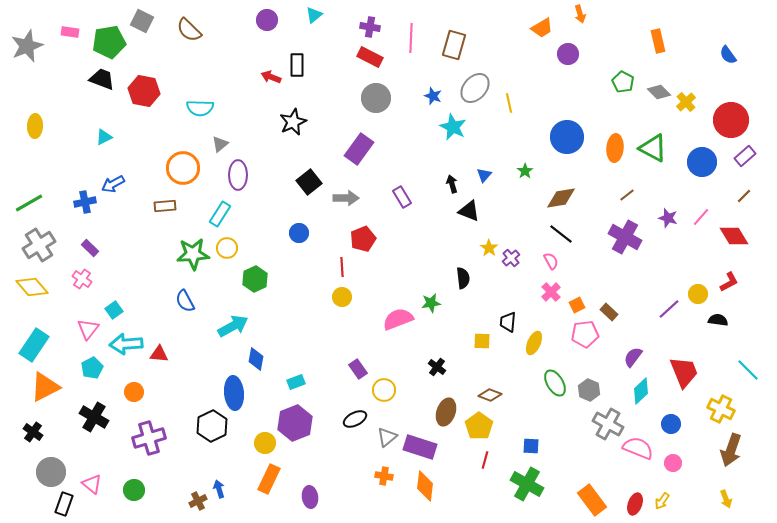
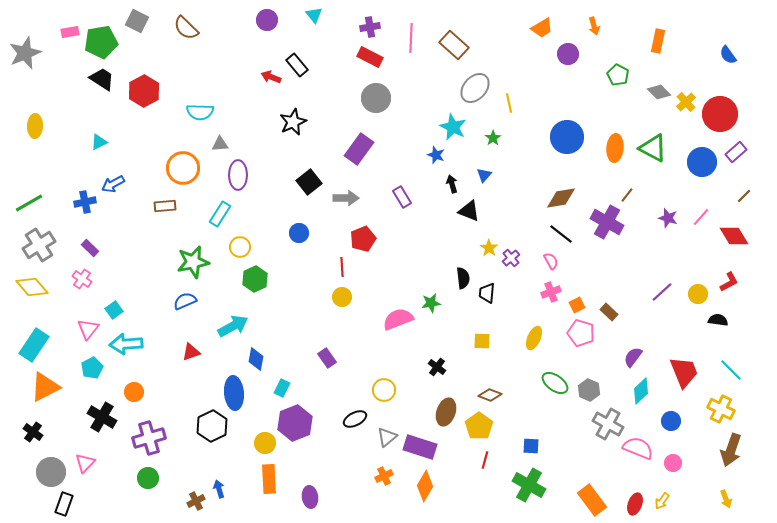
orange arrow at (580, 14): moved 14 px right, 12 px down
cyan triangle at (314, 15): rotated 30 degrees counterclockwise
gray square at (142, 21): moved 5 px left
purple cross at (370, 27): rotated 18 degrees counterclockwise
brown semicircle at (189, 30): moved 3 px left, 2 px up
pink rectangle at (70, 32): rotated 18 degrees counterclockwise
orange rectangle at (658, 41): rotated 25 degrees clockwise
green pentagon at (109, 42): moved 8 px left
brown rectangle at (454, 45): rotated 64 degrees counterclockwise
gray star at (27, 46): moved 2 px left, 7 px down
black rectangle at (297, 65): rotated 40 degrees counterclockwise
black trapezoid at (102, 79): rotated 12 degrees clockwise
green pentagon at (623, 82): moved 5 px left, 7 px up
red hexagon at (144, 91): rotated 20 degrees clockwise
blue star at (433, 96): moved 3 px right, 59 px down
cyan semicircle at (200, 108): moved 4 px down
red circle at (731, 120): moved 11 px left, 6 px up
cyan triangle at (104, 137): moved 5 px left, 5 px down
gray triangle at (220, 144): rotated 36 degrees clockwise
purple rectangle at (745, 156): moved 9 px left, 4 px up
green star at (525, 171): moved 32 px left, 33 px up
brown line at (627, 195): rotated 14 degrees counterclockwise
purple cross at (625, 237): moved 18 px left, 15 px up
yellow circle at (227, 248): moved 13 px right, 1 px up
green star at (193, 254): moved 8 px down; rotated 8 degrees counterclockwise
pink cross at (551, 292): rotated 24 degrees clockwise
blue semicircle at (185, 301): rotated 95 degrees clockwise
purple line at (669, 309): moved 7 px left, 17 px up
black trapezoid at (508, 322): moved 21 px left, 29 px up
pink pentagon at (585, 334): moved 4 px left, 1 px up; rotated 24 degrees clockwise
yellow ellipse at (534, 343): moved 5 px up
red triangle at (159, 354): moved 32 px right, 2 px up; rotated 24 degrees counterclockwise
purple rectangle at (358, 369): moved 31 px left, 11 px up
cyan line at (748, 370): moved 17 px left
cyan rectangle at (296, 382): moved 14 px left, 6 px down; rotated 42 degrees counterclockwise
green ellipse at (555, 383): rotated 24 degrees counterclockwise
black cross at (94, 417): moved 8 px right
blue circle at (671, 424): moved 3 px up
orange cross at (384, 476): rotated 36 degrees counterclockwise
orange rectangle at (269, 479): rotated 28 degrees counterclockwise
pink triangle at (92, 484): moved 7 px left, 21 px up; rotated 35 degrees clockwise
green cross at (527, 484): moved 2 px right, 1 px down
orange diamond at (425, 486): rotated 24 degrees clockwise
green circle at (134, 490): moved 14 px right, 12 px up
brown cross at (198, 501): moved 2 px left
